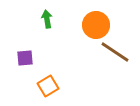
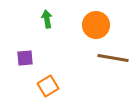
brown line: moved 2 px left, 6 px down; rotated 24 degrees counterclockwise
